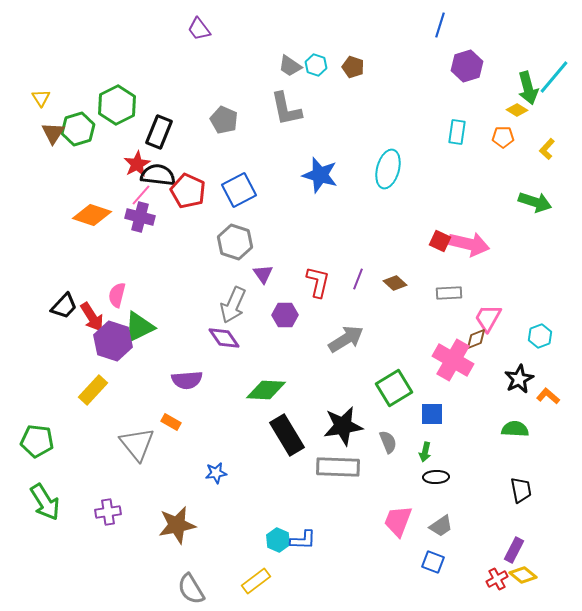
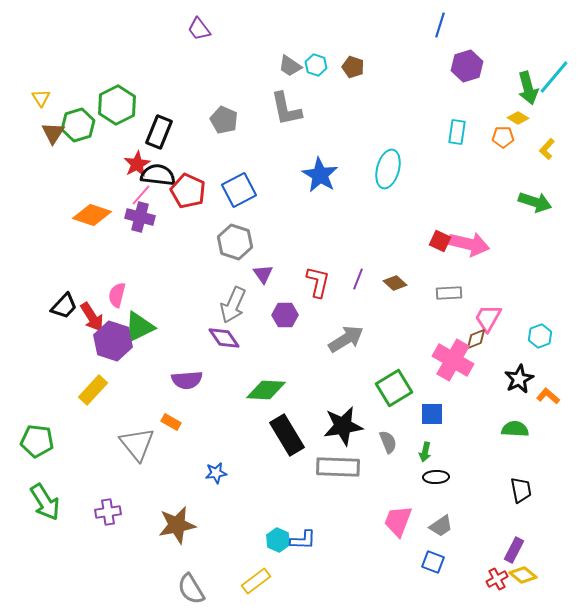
yellow diamond at (517, 110): moved 1 px right, 8 px down
green hexagon at (78, 129): moved 4 px up
blue star at (320, 175): rotated 15 degrees clockwise
